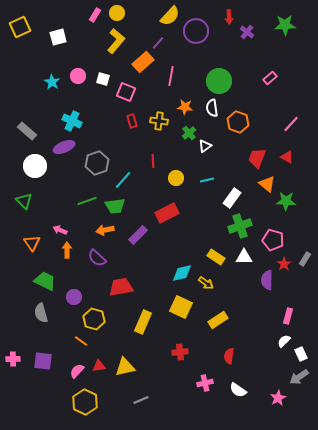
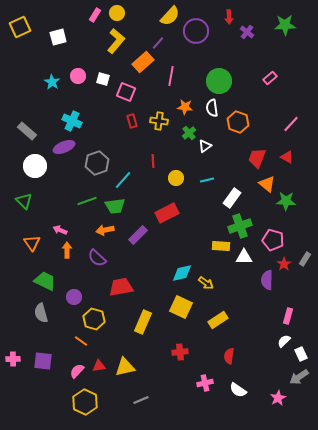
yellow rectangle at (216, 257): moved 5 px right, 11 px up; rotated 30 degrees counterclockwise
